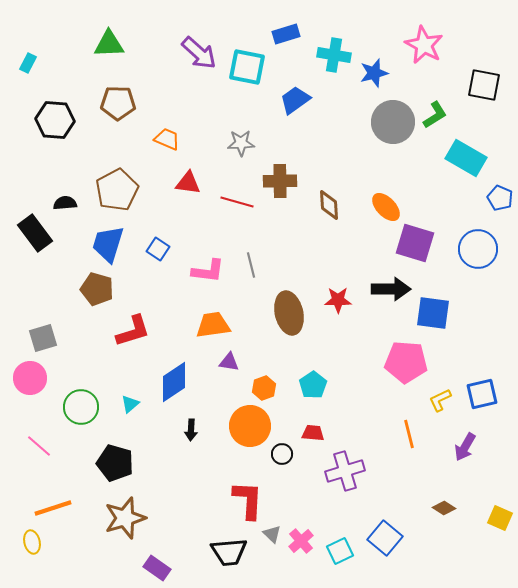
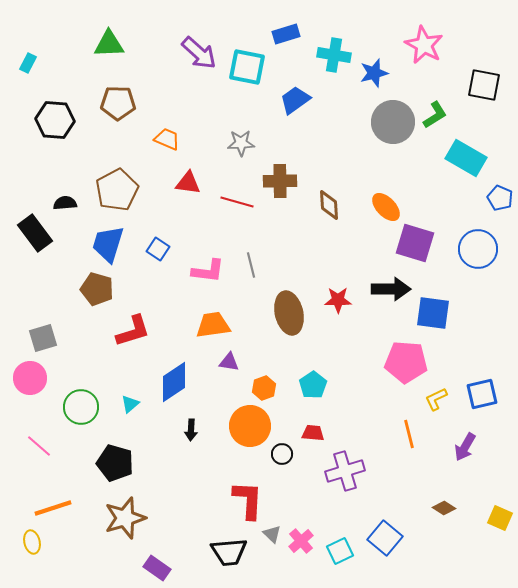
yellow L-shape at (440, 400): moved 4 px left, 1 px up
